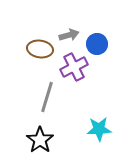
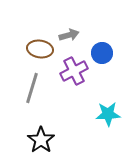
blue circle: moved 5 px right, 9 px down
purple cross: moved 4 px down
gray line: moved 15 px left, 9 px up
cyan star: moved 9 px right, 15 px up
black star: moved 1 px right
